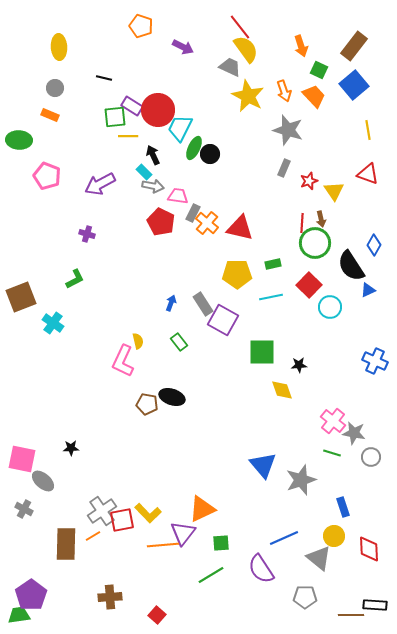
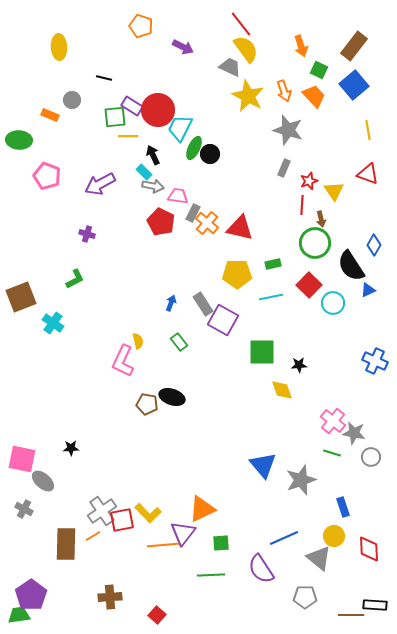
red line at (240, 27): moved 1 px right, 3 px up
gray circle at (55, 88): moved 17 px right, 12 px down
red line at (302, 223): moved 18 px up
cyan circle at (330, 307): moved 3 px right, 4 px up
green line at (211, 575): rotated 28 degrees clockwise
